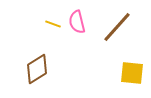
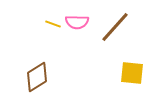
pink semicircle: rotated 75 degrees counterclockwise
brown line: moved 2 px left
brown diamond: moved 8 px down
